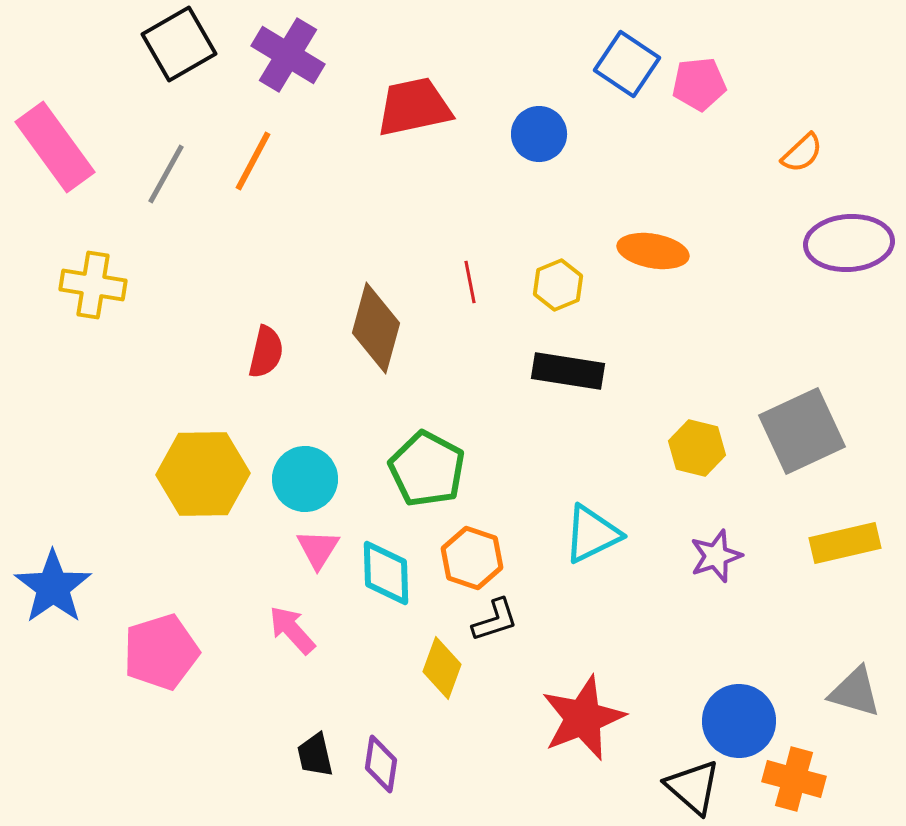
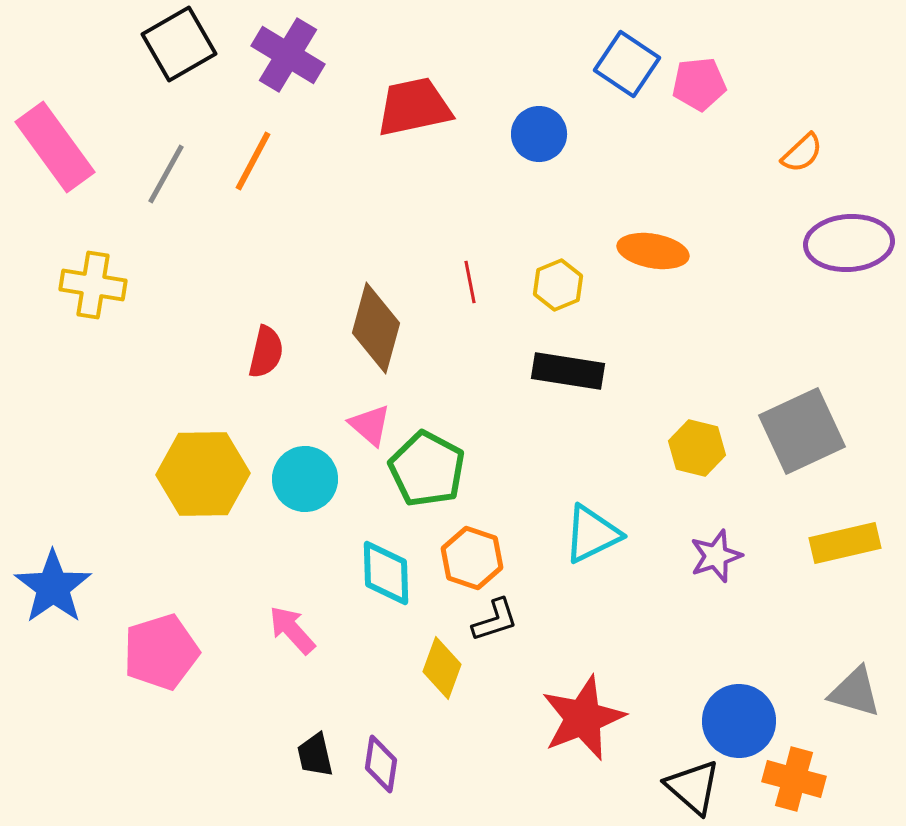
pink triangle at (318, 549): moved 52 px right, 124 px up; rotated 21 degrees counterclockwise
